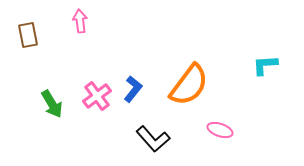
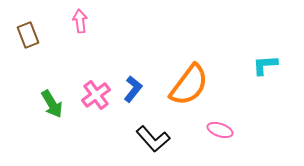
brown rectangle: rotated 10 degrees counterclockwise
pink cross: moved 1 px left, 1 px up
